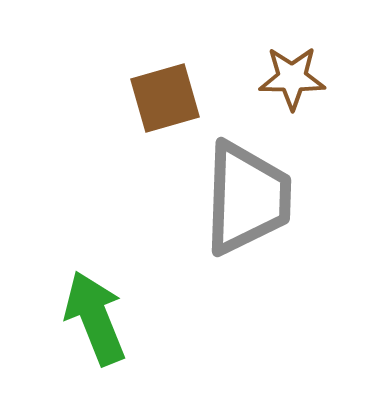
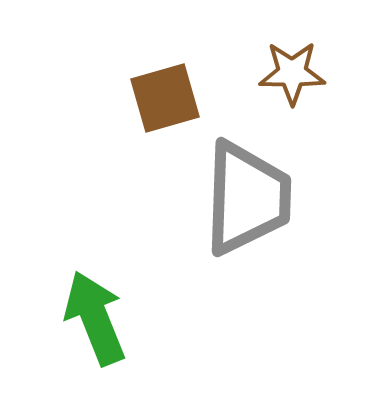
brown star: moved 5 px up
